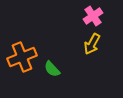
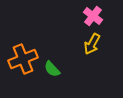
pink cross: rotated 18 degrees counterclockwise
orange cross: moved 1 px right, 2 px down
